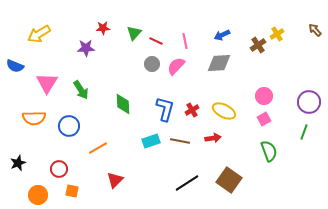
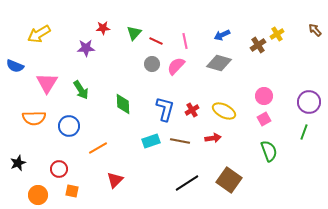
gray diamond: rotated 20 degrees clockwise
